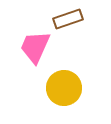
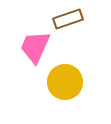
yellow circle: moved 1 px right, 6 px up
